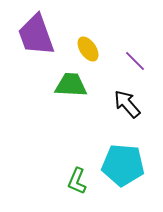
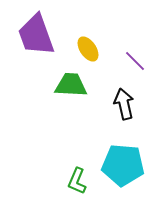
black arrow: moved 3 px left; rotated 28 degrees clockwise
